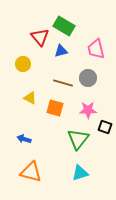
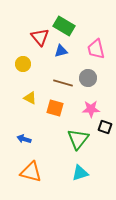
pink star: moved 3 px right, 1 px up
